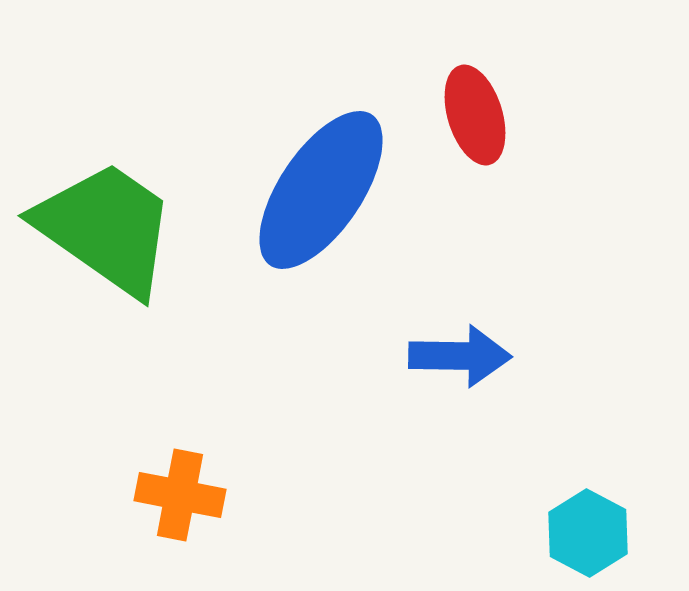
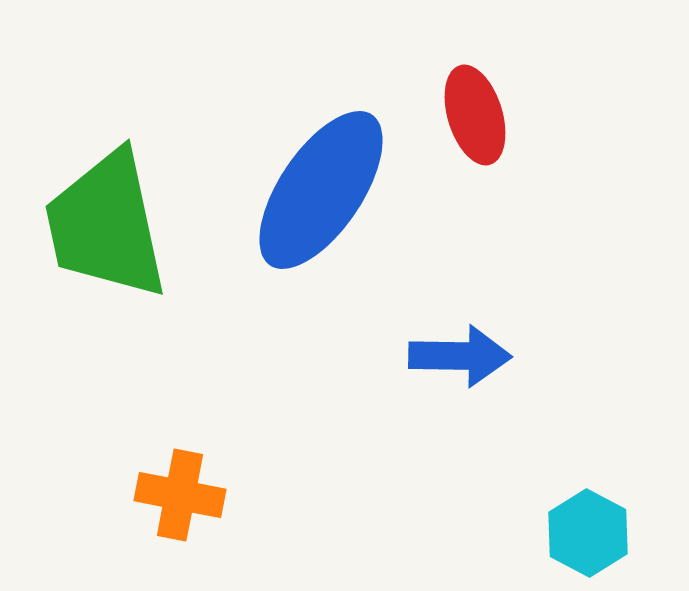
green trapezoid: moved 3 px up; rotated 137 degrees counterclockwise
